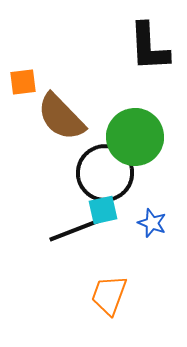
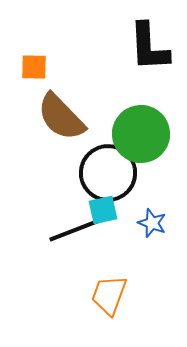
orange square: moved 11 px right, 15 px up; rotated 8 degrees clockwise
green circle: moved 6 px right, 3 px up
black circle: moved 3 px right
